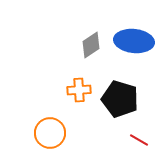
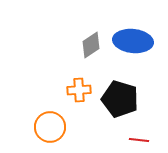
blue ellipse: moved 1 px left
orange circle: moved 6 px up
red line: rotated 24 degrees counterclockwise
